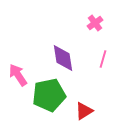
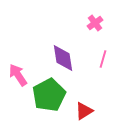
green pentagon: rotated 16 degrees counterclockwise
